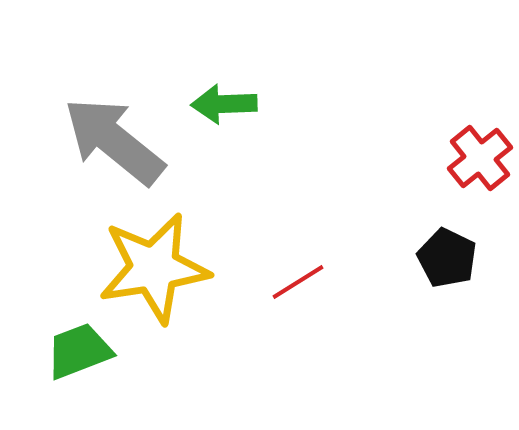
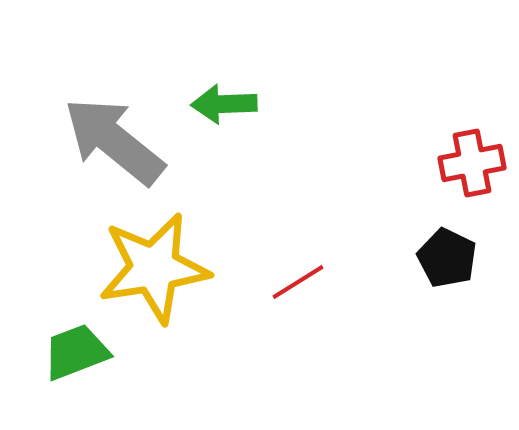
red cross: moved 8 px left, 5 px down; rotated 28 degrees clockwise
green trapezoid: moved 3 px left, 1 px down
